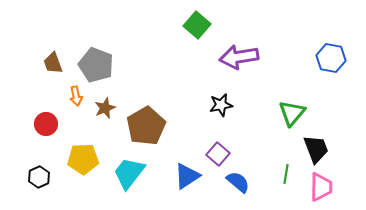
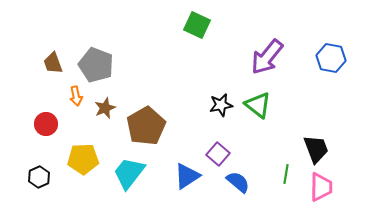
green square: rotated 16 degrees counterclockwise
purple arrow: moved 28 px right; rotated 42 degrees counterclockwise
green triangle: moved 34 px left, 8 px up; rotated 32 degrees counterclockwise
